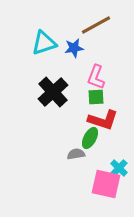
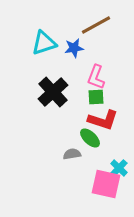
green ellipse: rotated 75 degrees counterclockwise
gray semicircle: moved 4 px left
